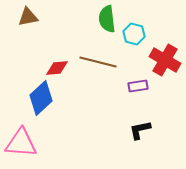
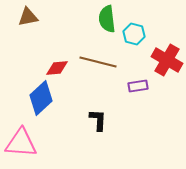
red cross: moved 2 px right
black L-shape: moved 42 px left, 10 px up; rotated 105 degrees clockwise
